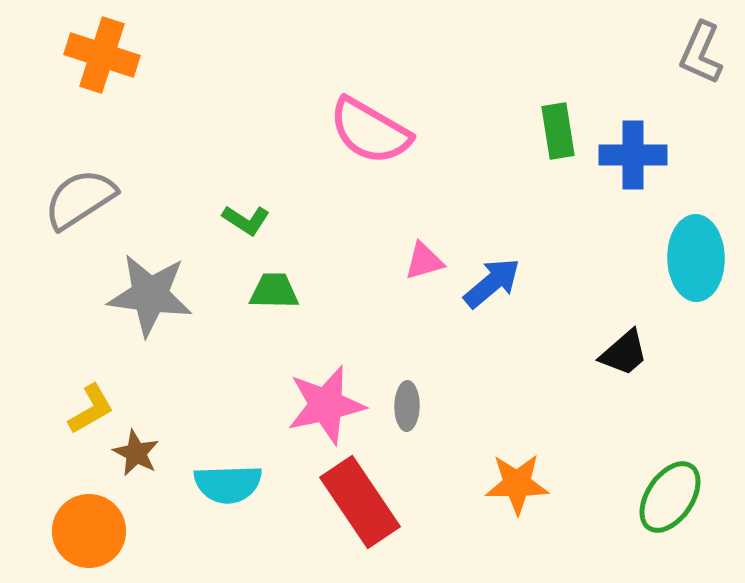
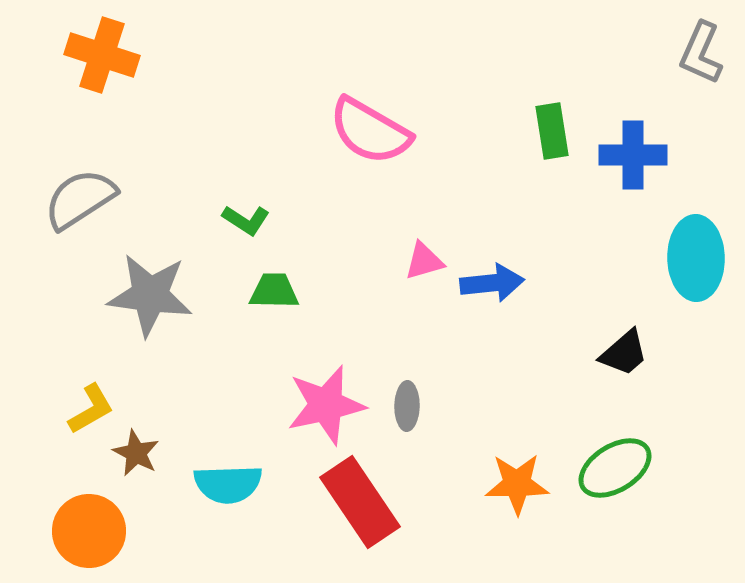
green rectangle: moved 6 px left
blue arrow: rotated 34 degrees clockwise
green ellipse: moved 55 px left, 29 px up; rotated 24 degrees clockwise
